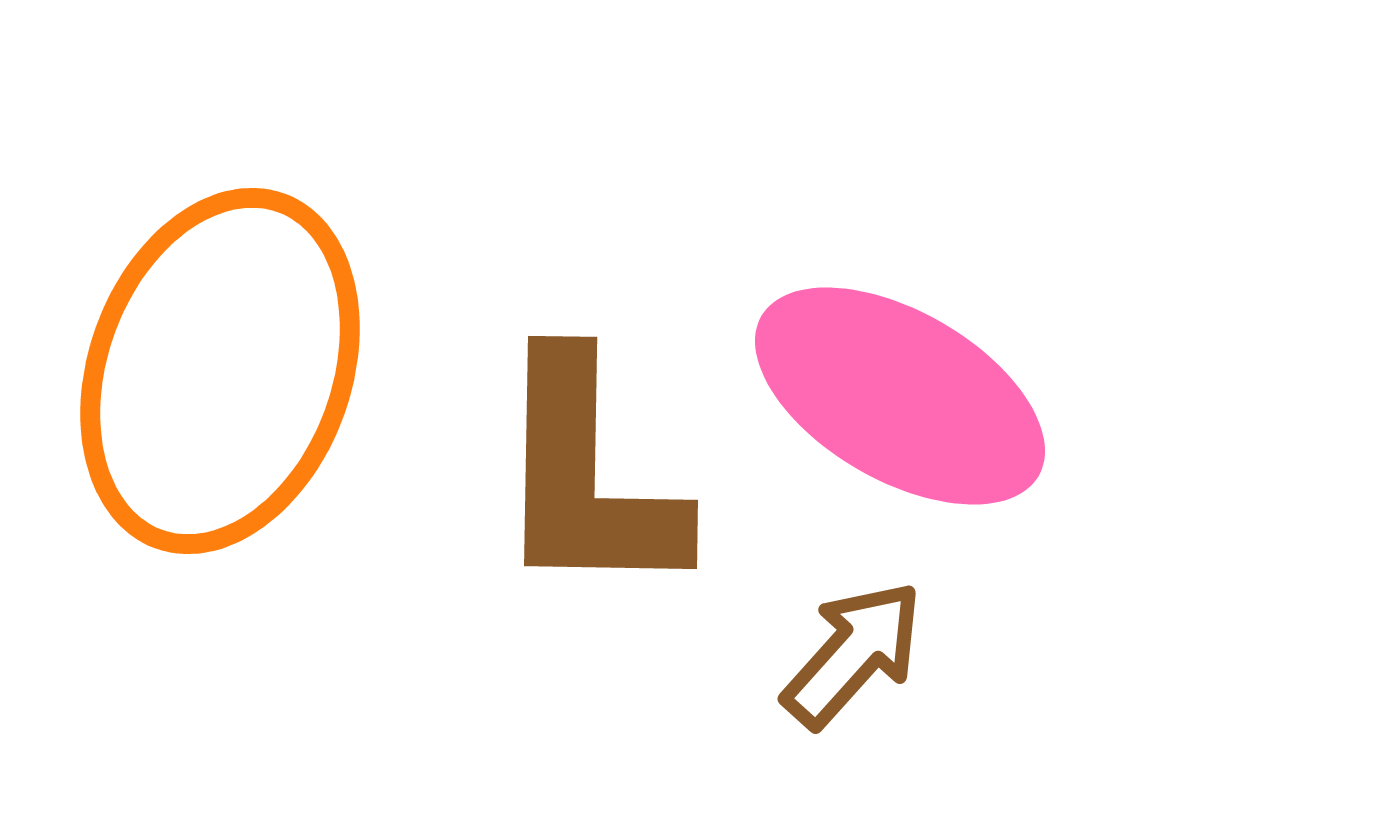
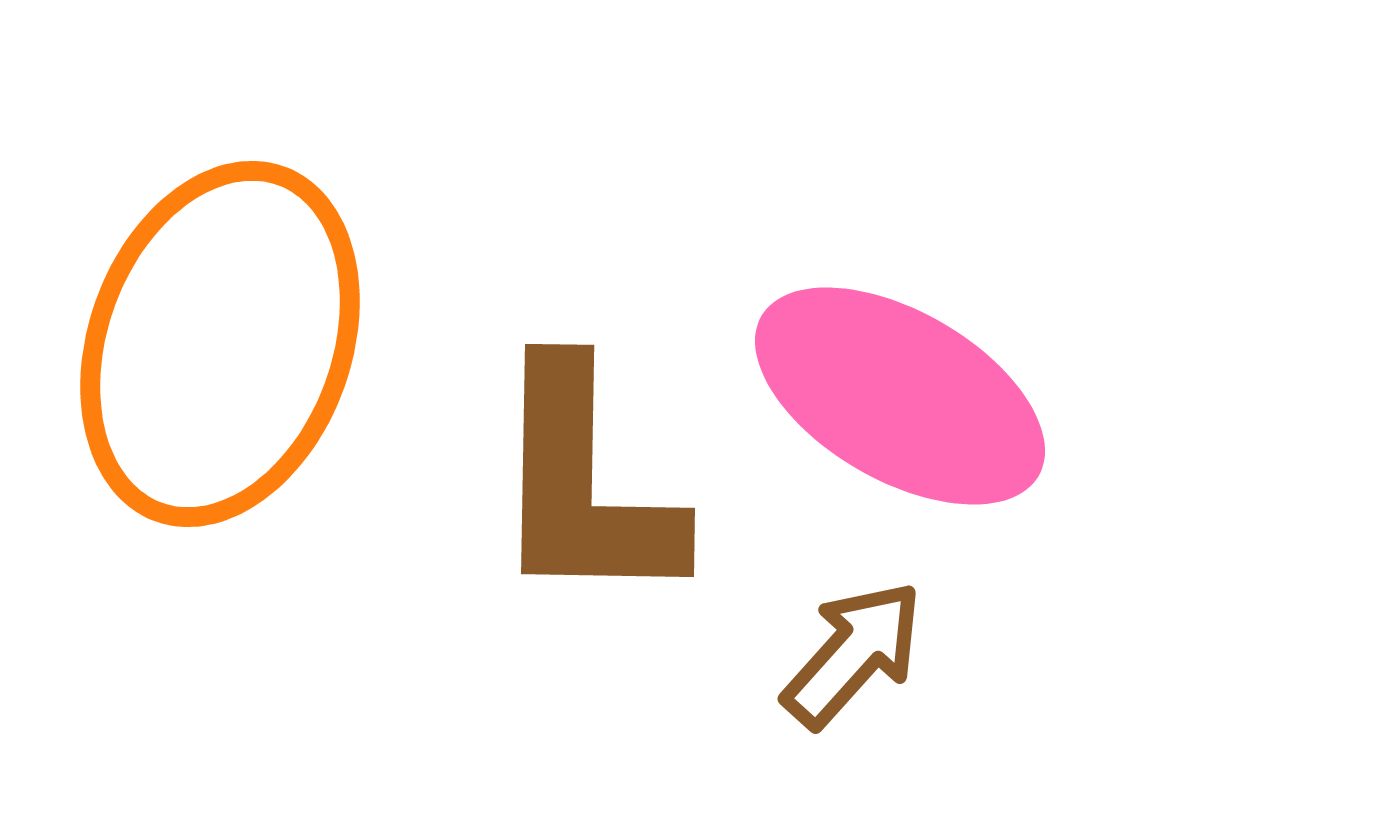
orange ellipse: moved 27 px up
brown L-shape: moved 3 px left, 8 px down
